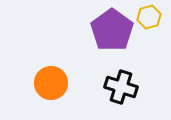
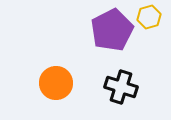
purple pentagon: rotated 9 degrees clockwise
orange circle: moved 5 px right
